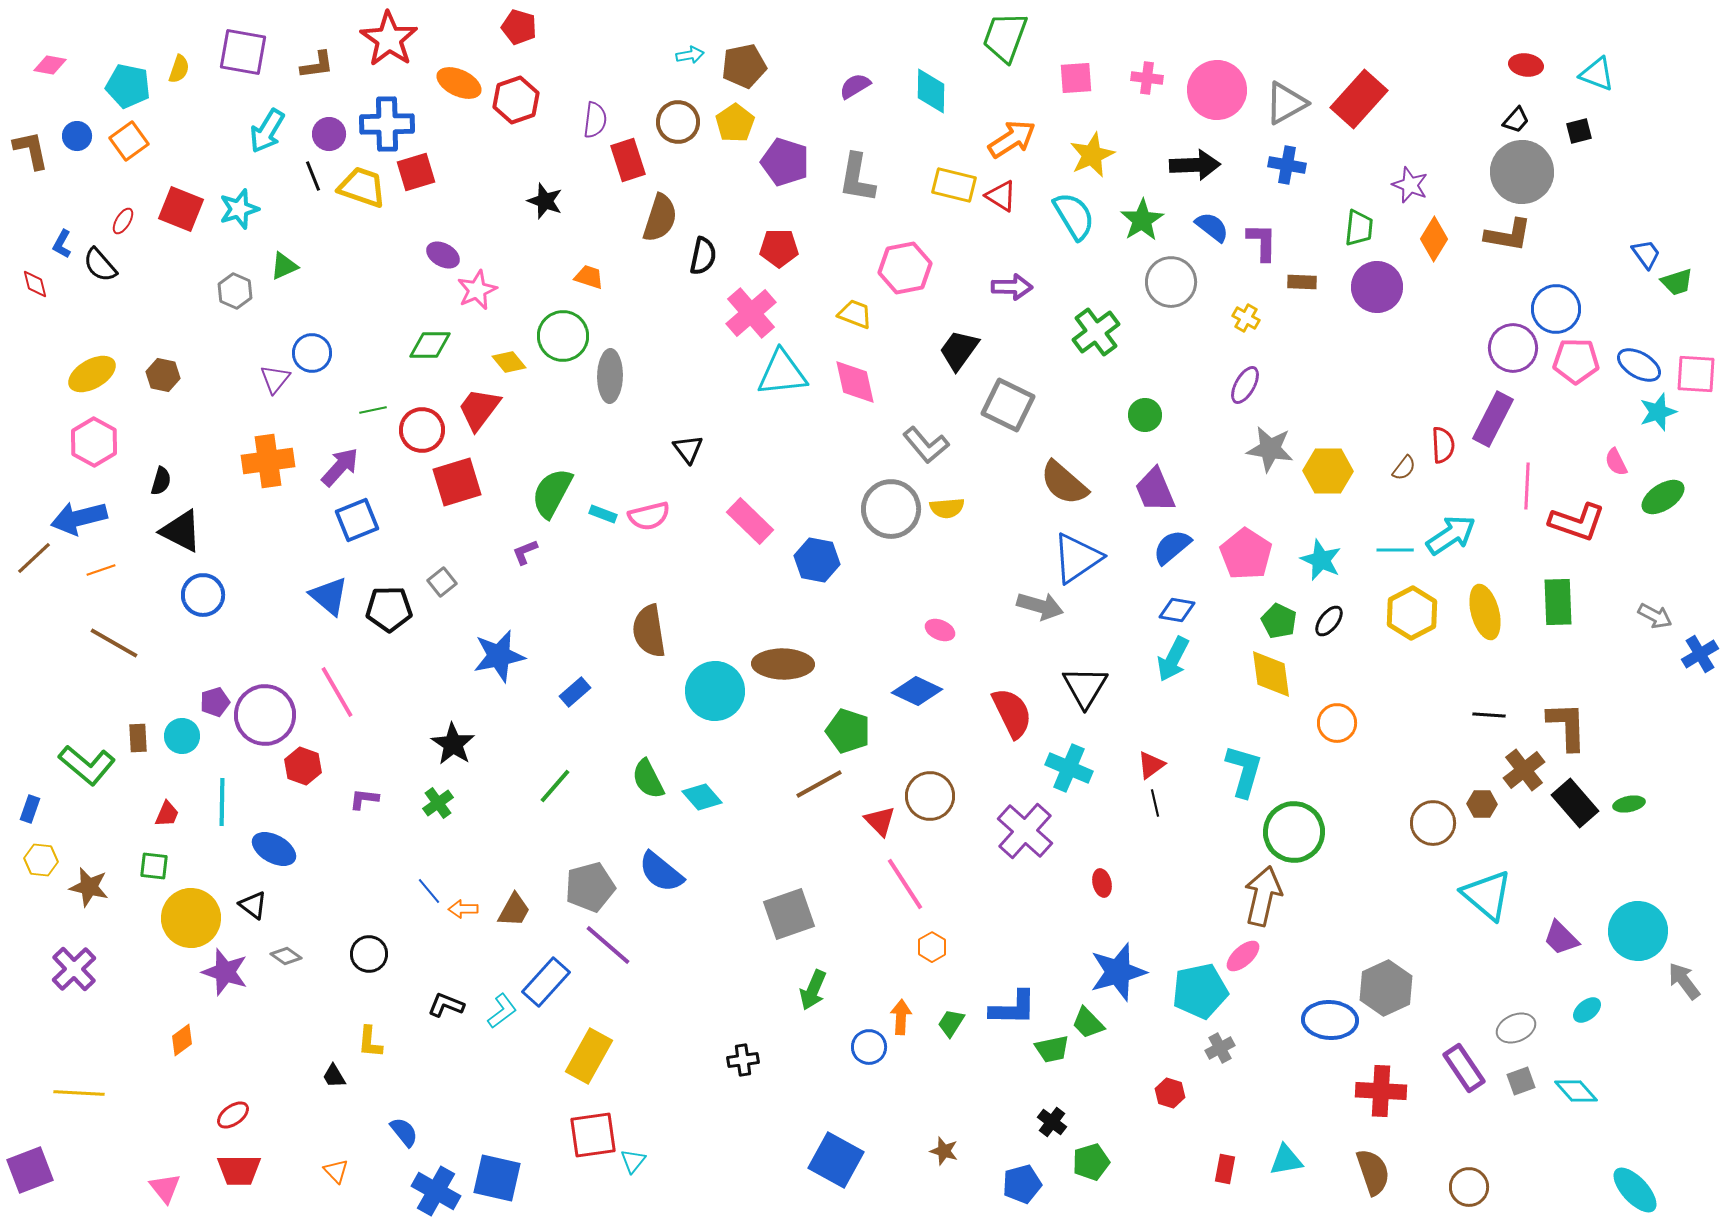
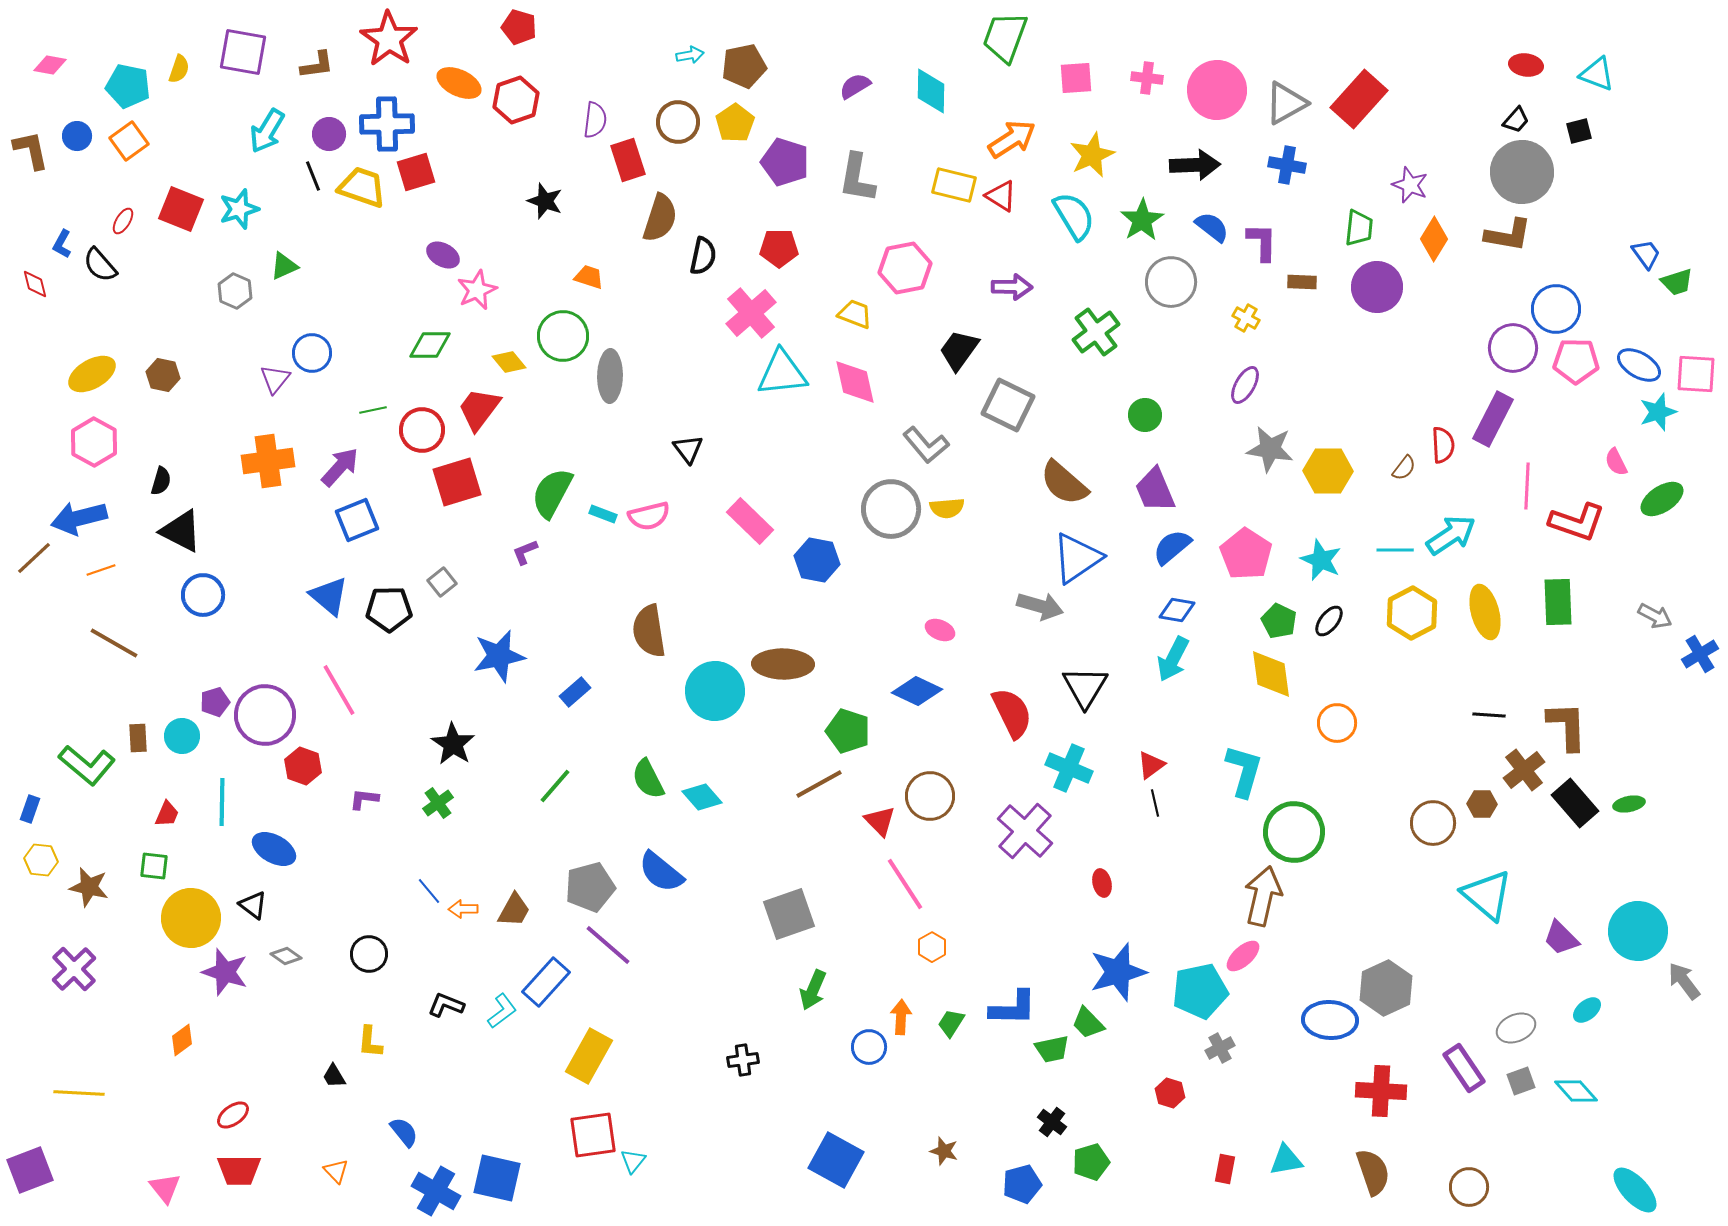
green ellipse at (1663, 497): moved 1 px left, 2 px down
pink line at (337, 692): moved 2 px right, 2 px up
